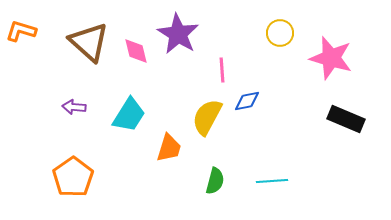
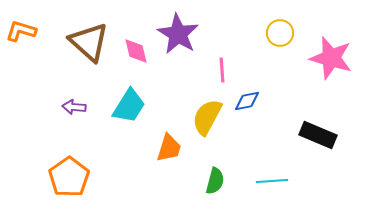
cyan trapezoid: moved 9 px up
black rectangle: moved 28 px left, 16 px down
orange pentagon: moved 4 px left
